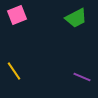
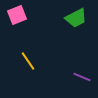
yellow line: moved 14 px right, 10 px up
